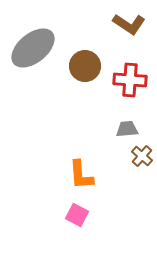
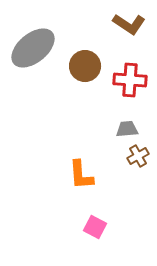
brown cross: moved 4 px left; rotated 20 degrees clockwise
pink square: moved 18 px right, 12 px down
